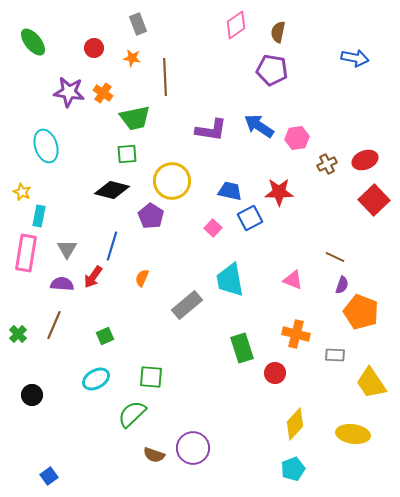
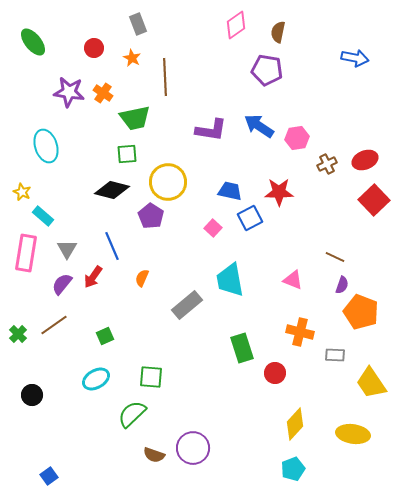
orange star at (132, 58): rotated 18 degrees clockwise
purple pentagon at (272, 70): moved 5 px left
yellow circle at (172, 181): moved 4 px left, 1 px down
cyan rectangle at (39, 216): moved 4 px right; rotated 60 degrees counterclockwise
blue line at (112, 246): rotated 40 degrees counterclockwise
purple semicircle at (62, 284): rotated 55 degrees counterclockwise
brown line at (54, 325): rotated 32 degrees clockwise
orange cross at (296, 334): moved 4 px right, 2 px up
